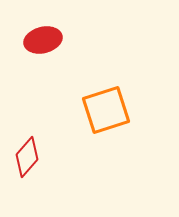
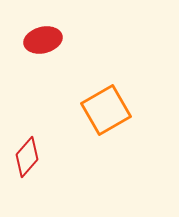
orange square: rotated 12 degrees counterclockwise
